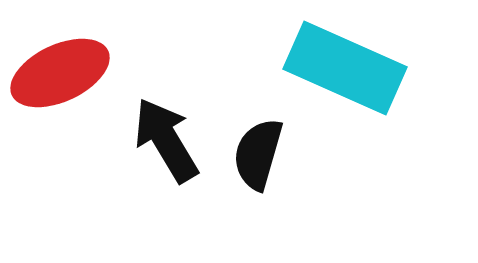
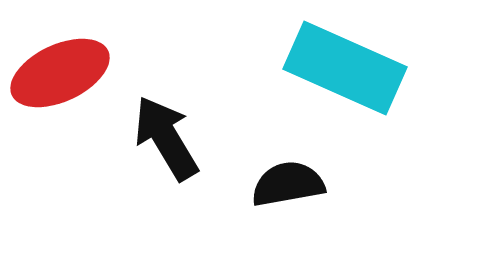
black arrow: moved 2 px up
black semicircle: moved 30 px right, 30 px down; rotated 64 degrees clockwise
